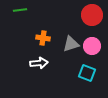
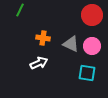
green line: rotated 56 degrees counterclockwise
gray triangle: rotated 42 degrees clockwise
white arrow: rotated 18 degrees counterclockwise
cyan square: rotated 12 degrees counterclockwise
